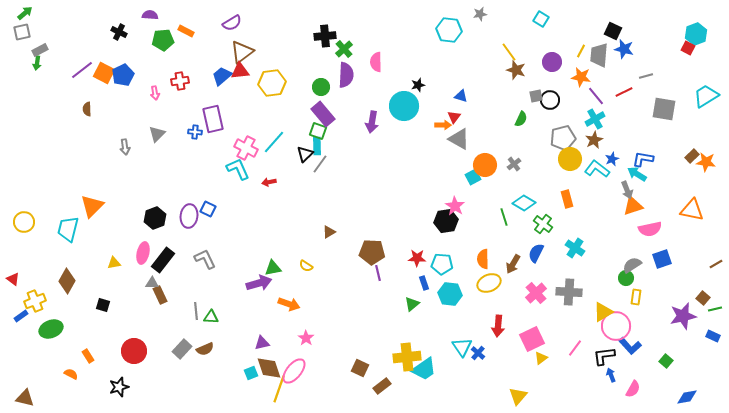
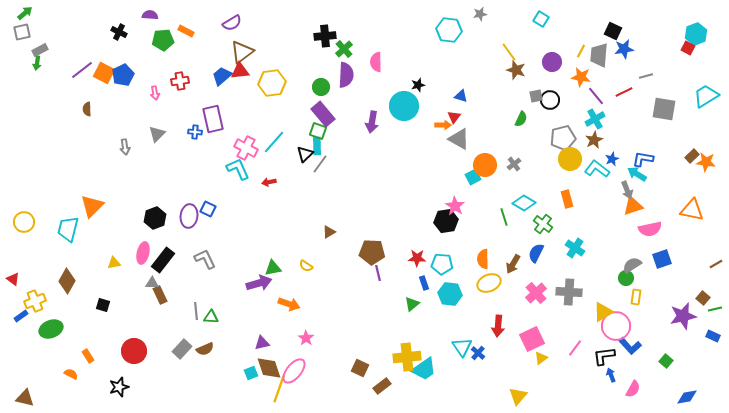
blue star at (624, 49): rotated 24 degrees counterclockwise
